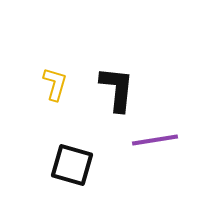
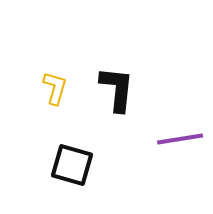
yellow L-shape: moved 4 px down
purple line: moved 25 px right, 1 px up
